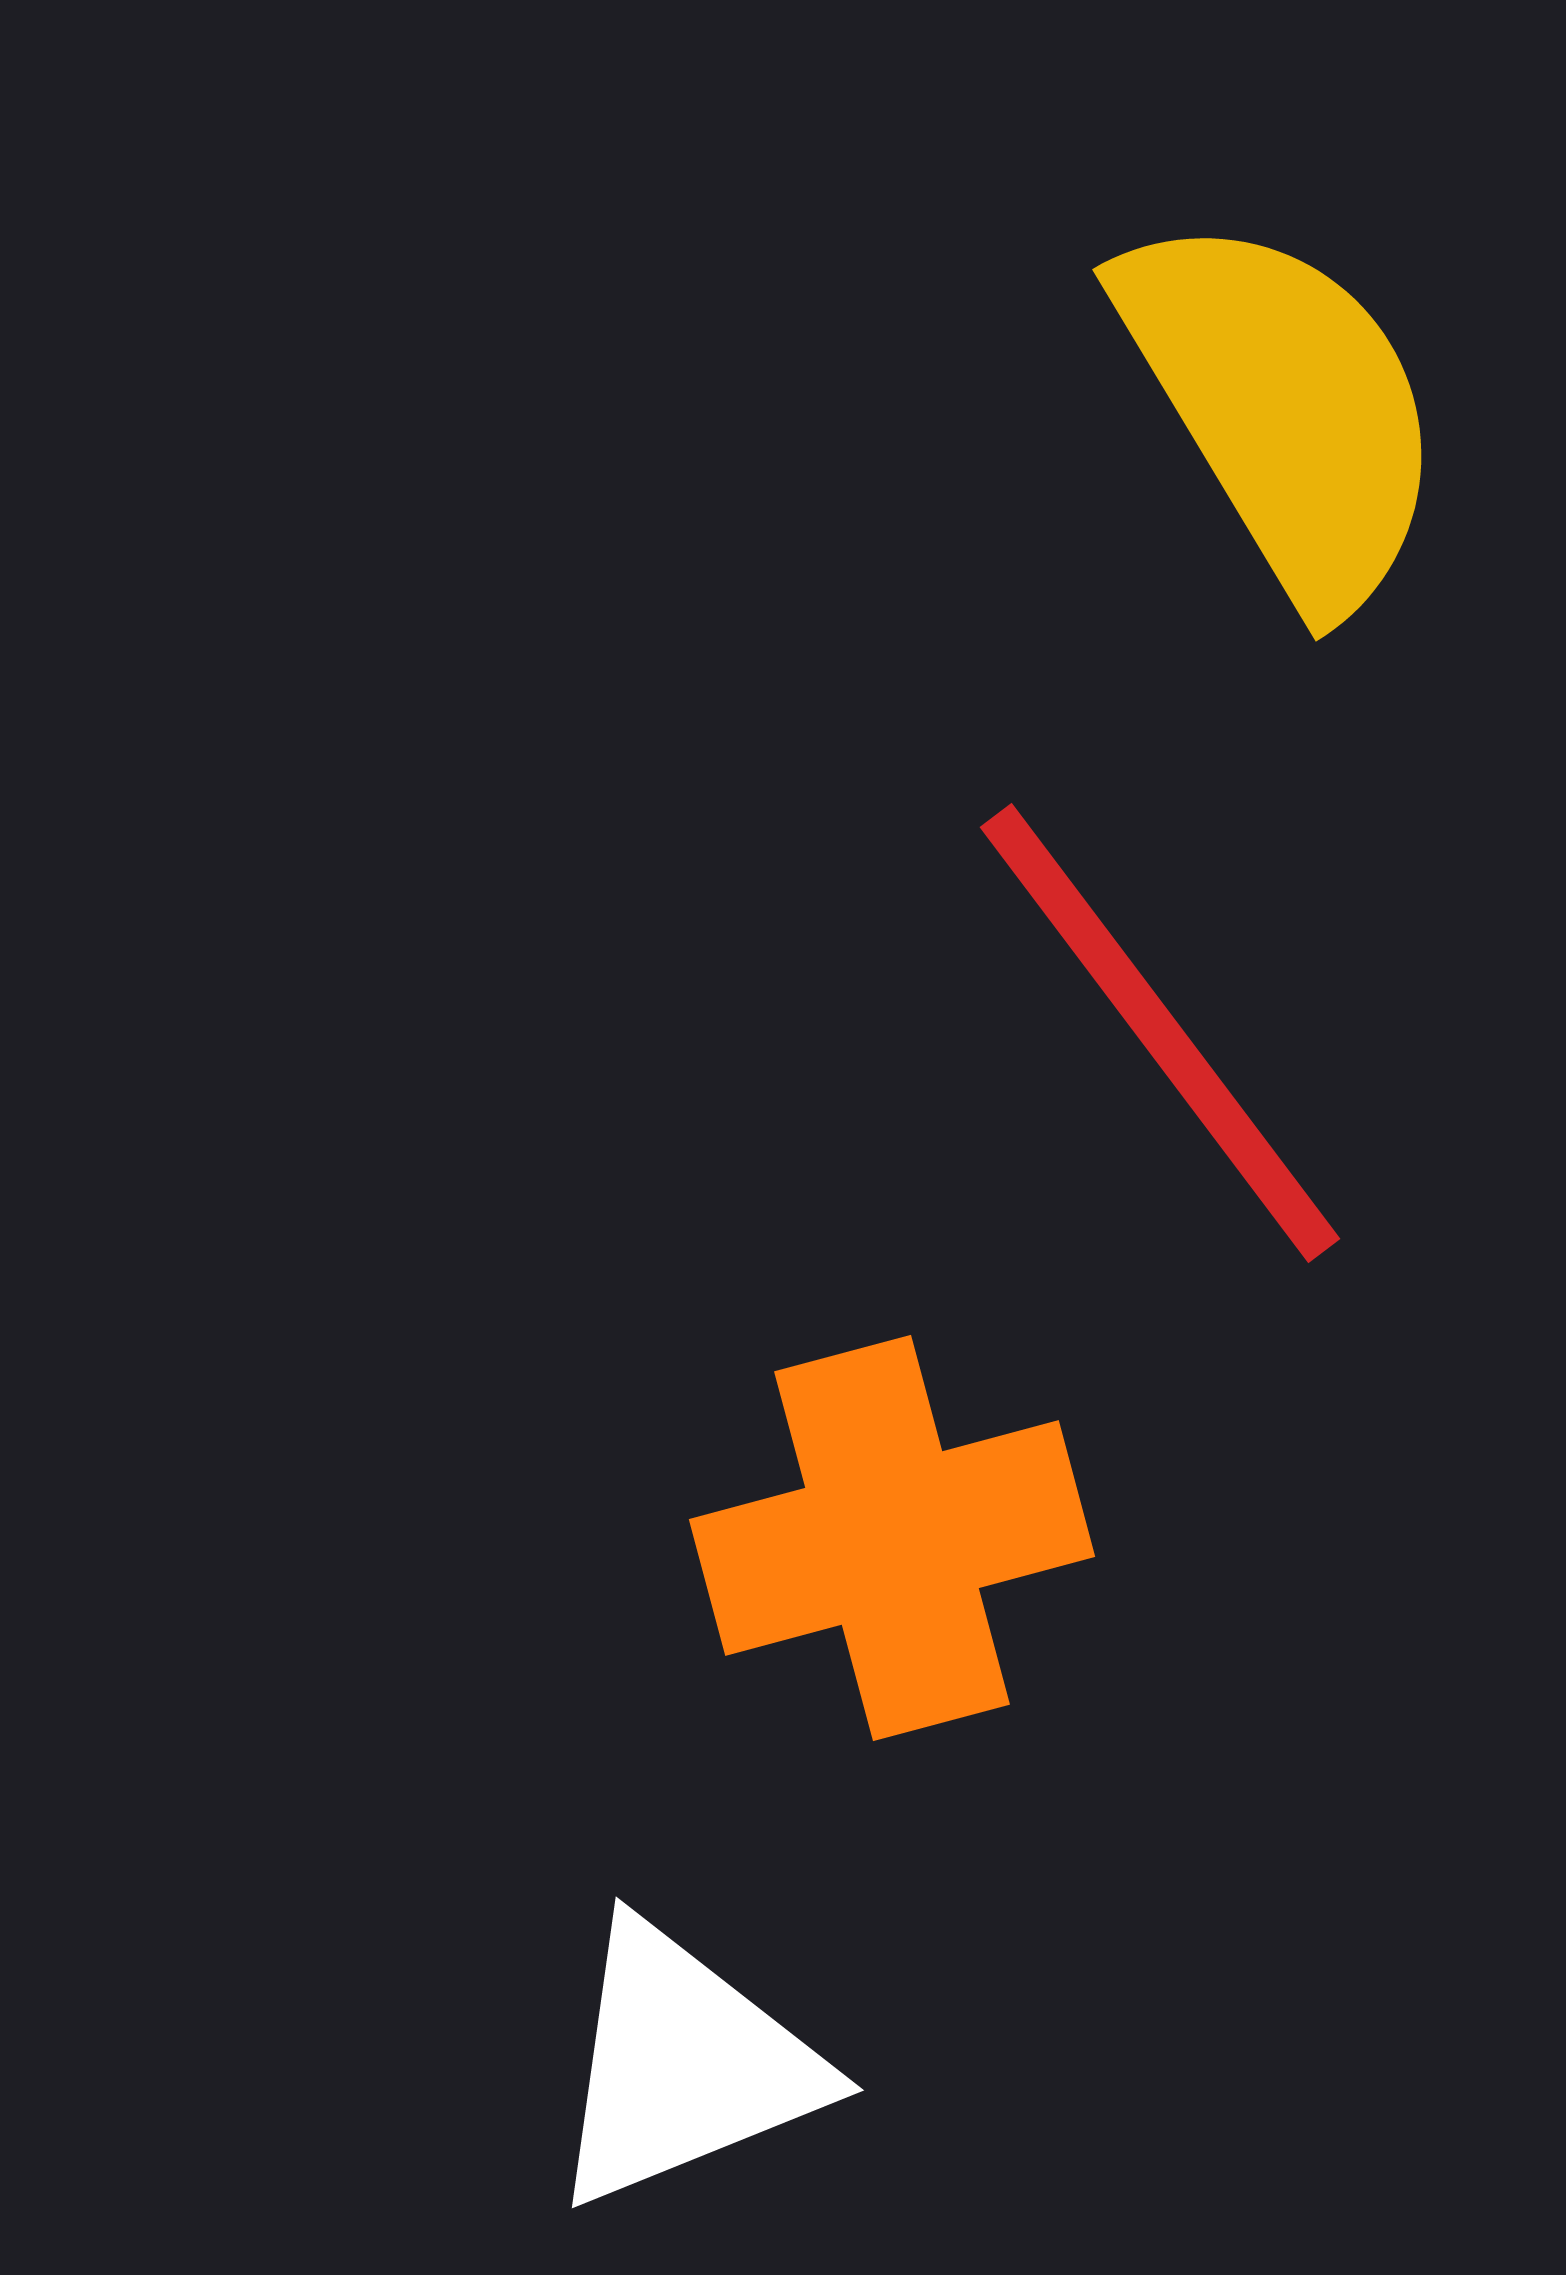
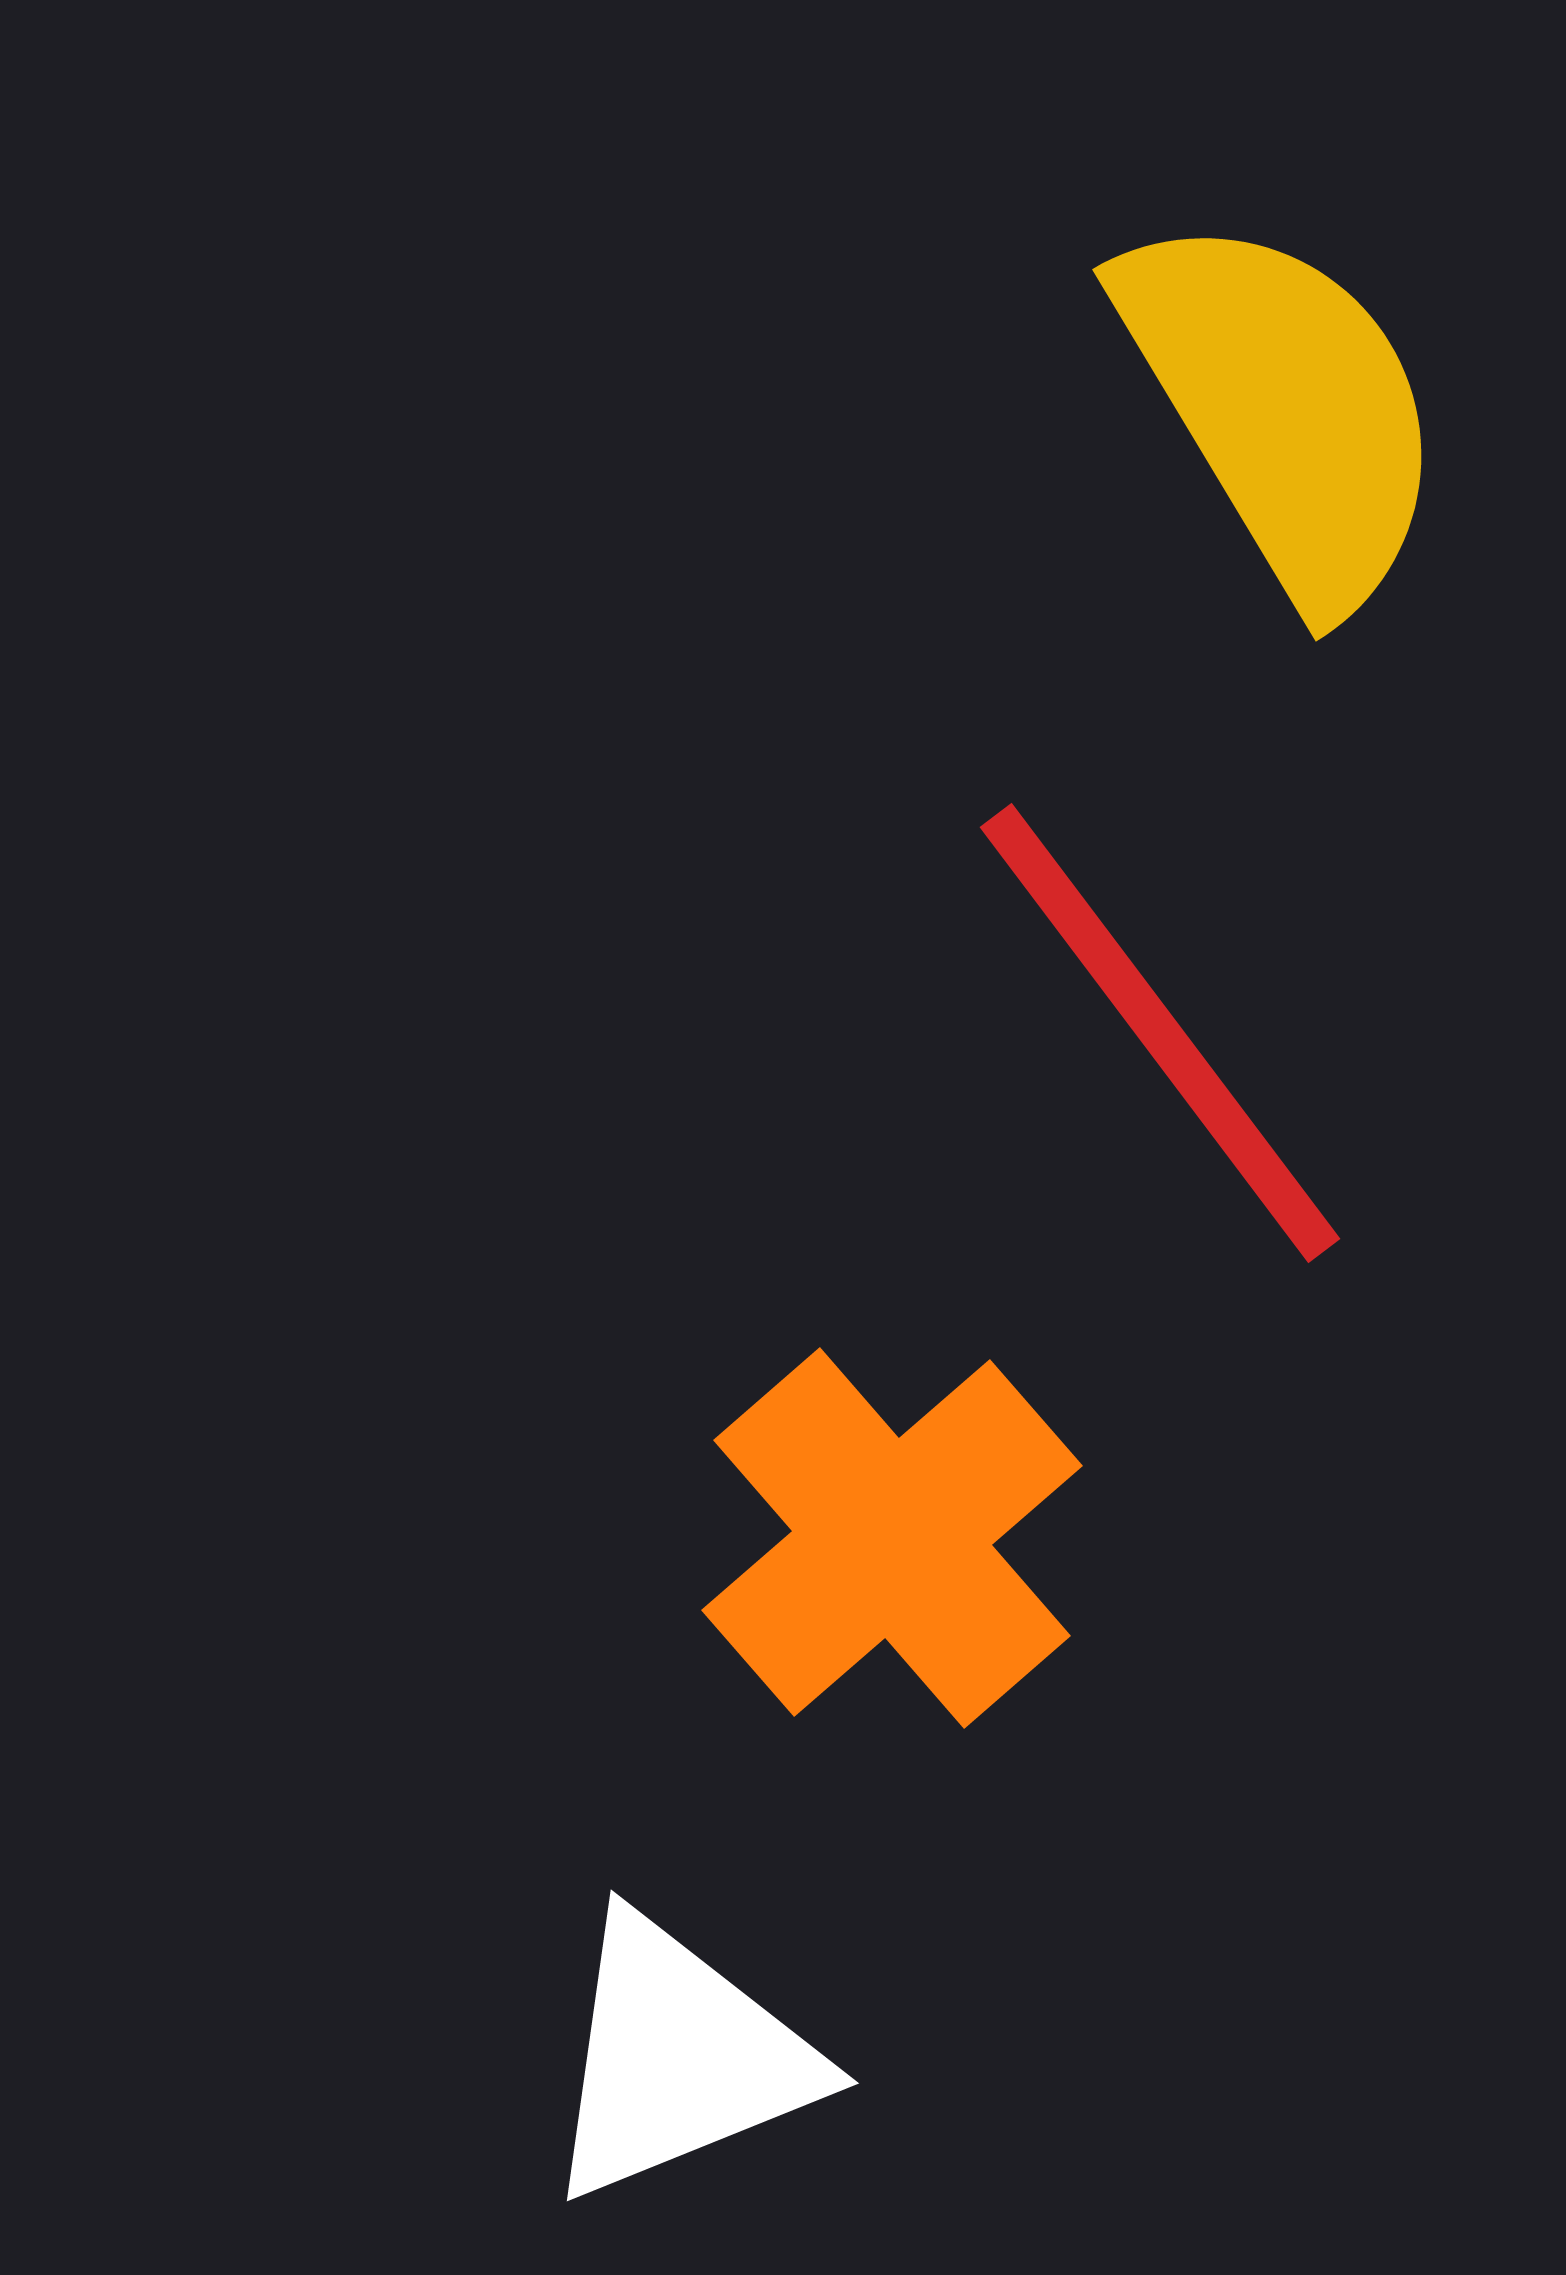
orange cross: rotated 26 degrees counterclockwise
white triangle: moved 5 px left, 7 px up
